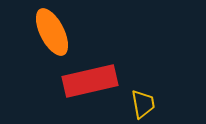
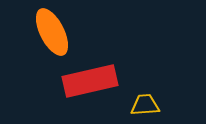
yellow trapezoid: moved 2 px right, 1 px down; rotated 84 degrees counterclockwise
